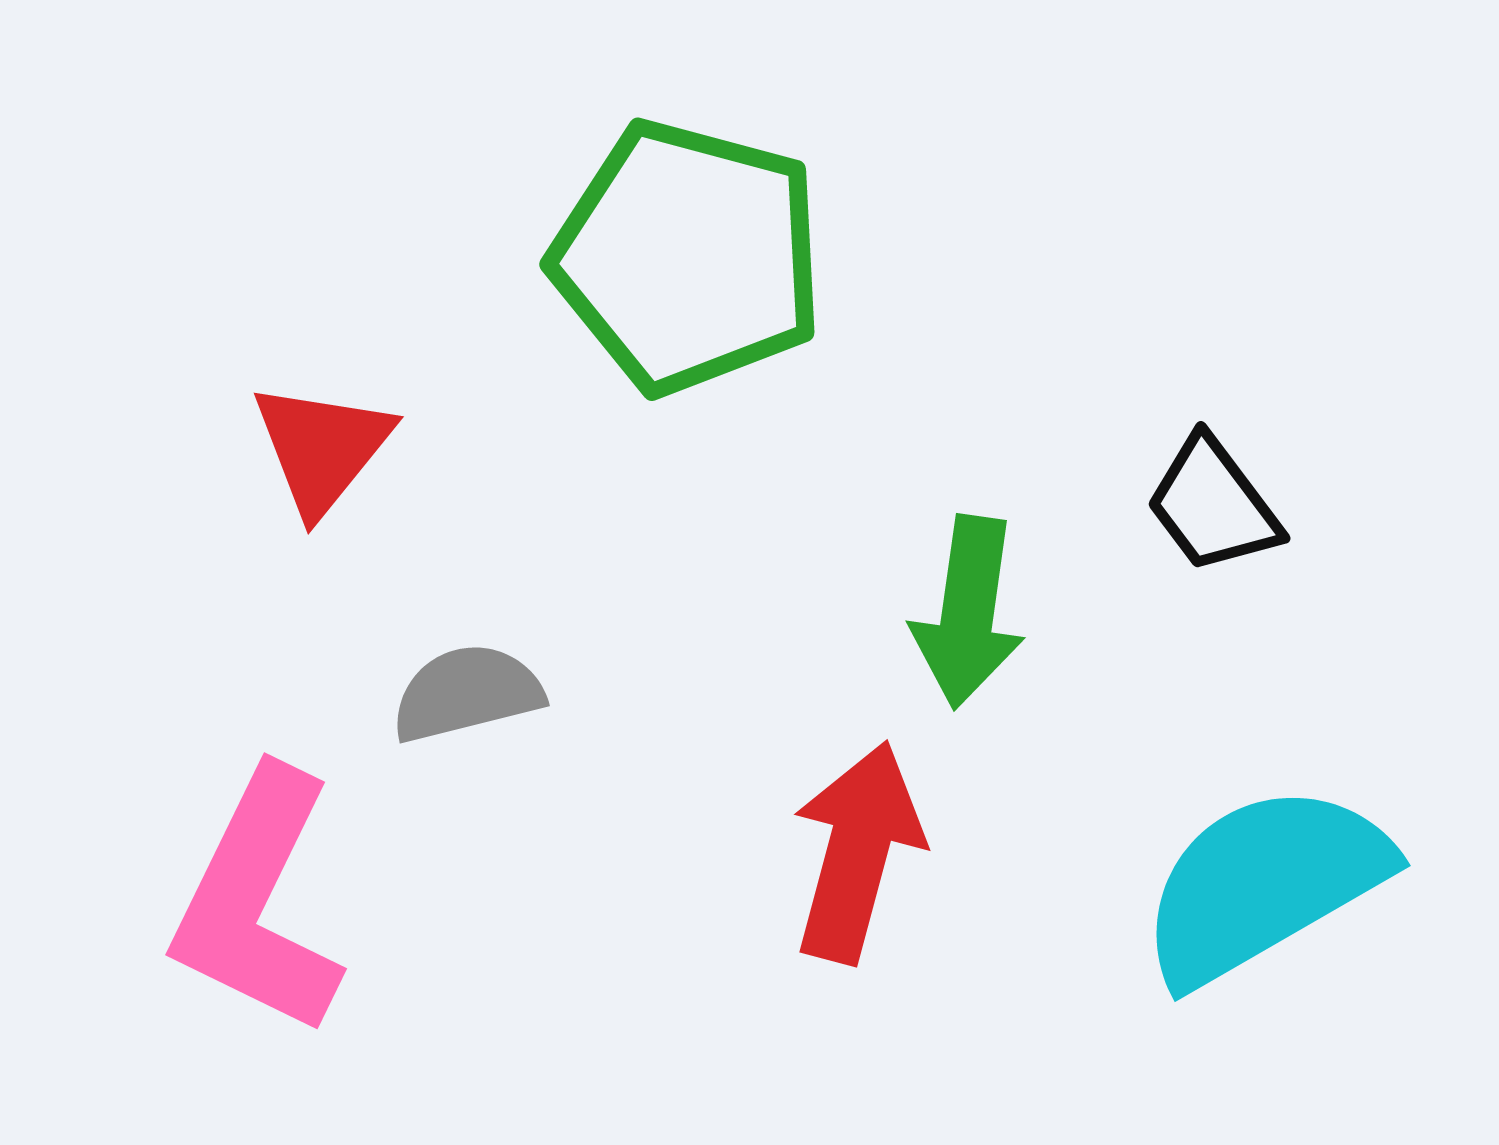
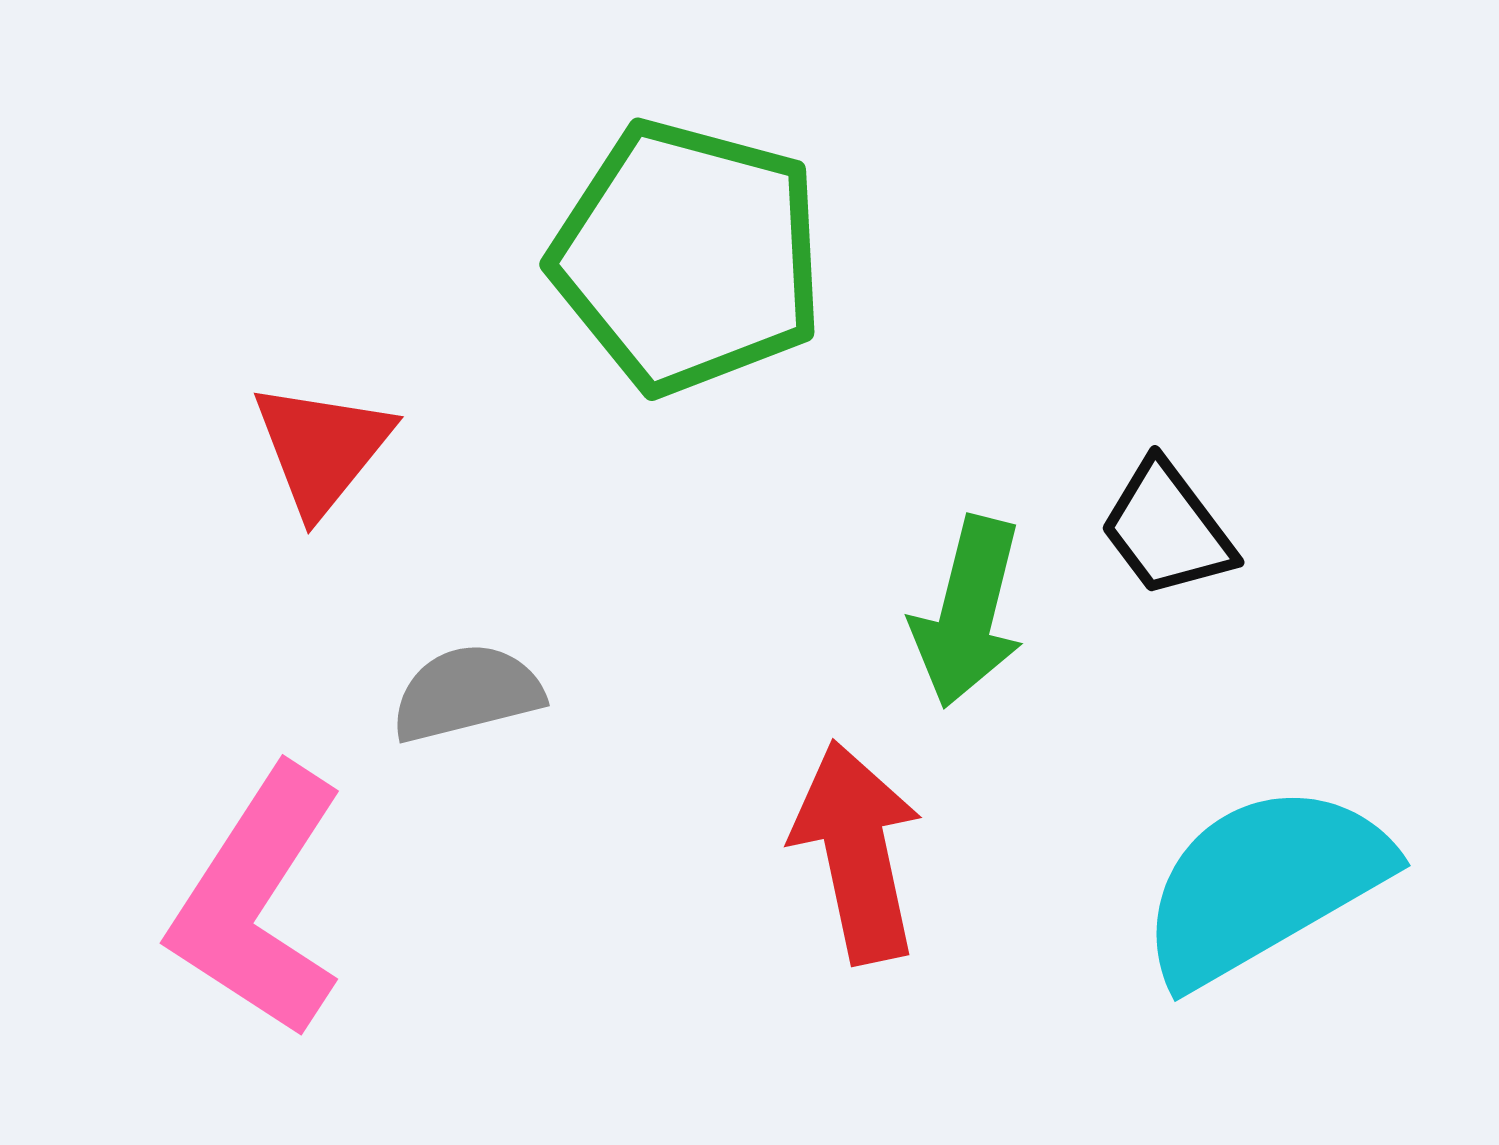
black trapezoid: moved 46 px left, 24 px down
green arrow: rotated 6 degrees clockwise
red arrow: rotated 27 degrees counterclockwise
pink L-shape: rotated 7 degrees clockwise
